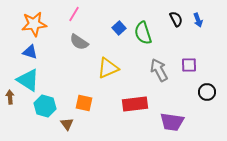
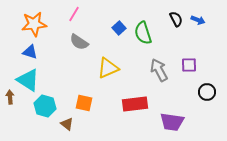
blue arrow: rotated 48 degrees counterclockwise
brown triangle: rotated 16 degrees counterclockwise
